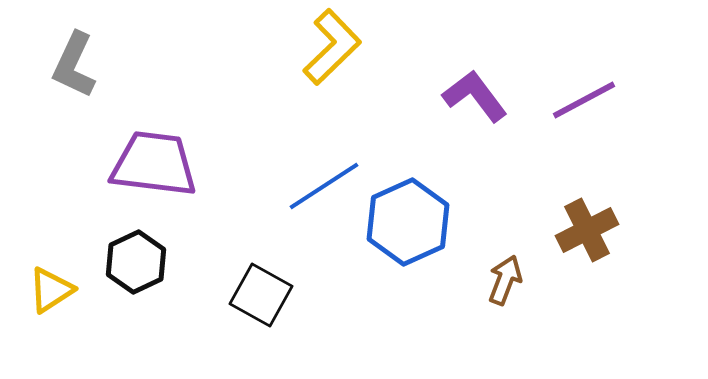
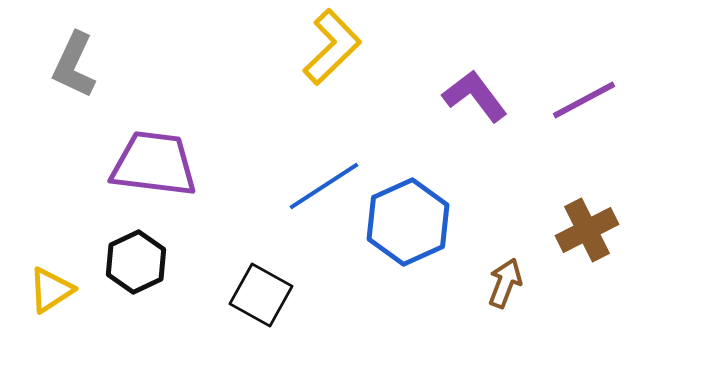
brown arrow: moved 3 px down
